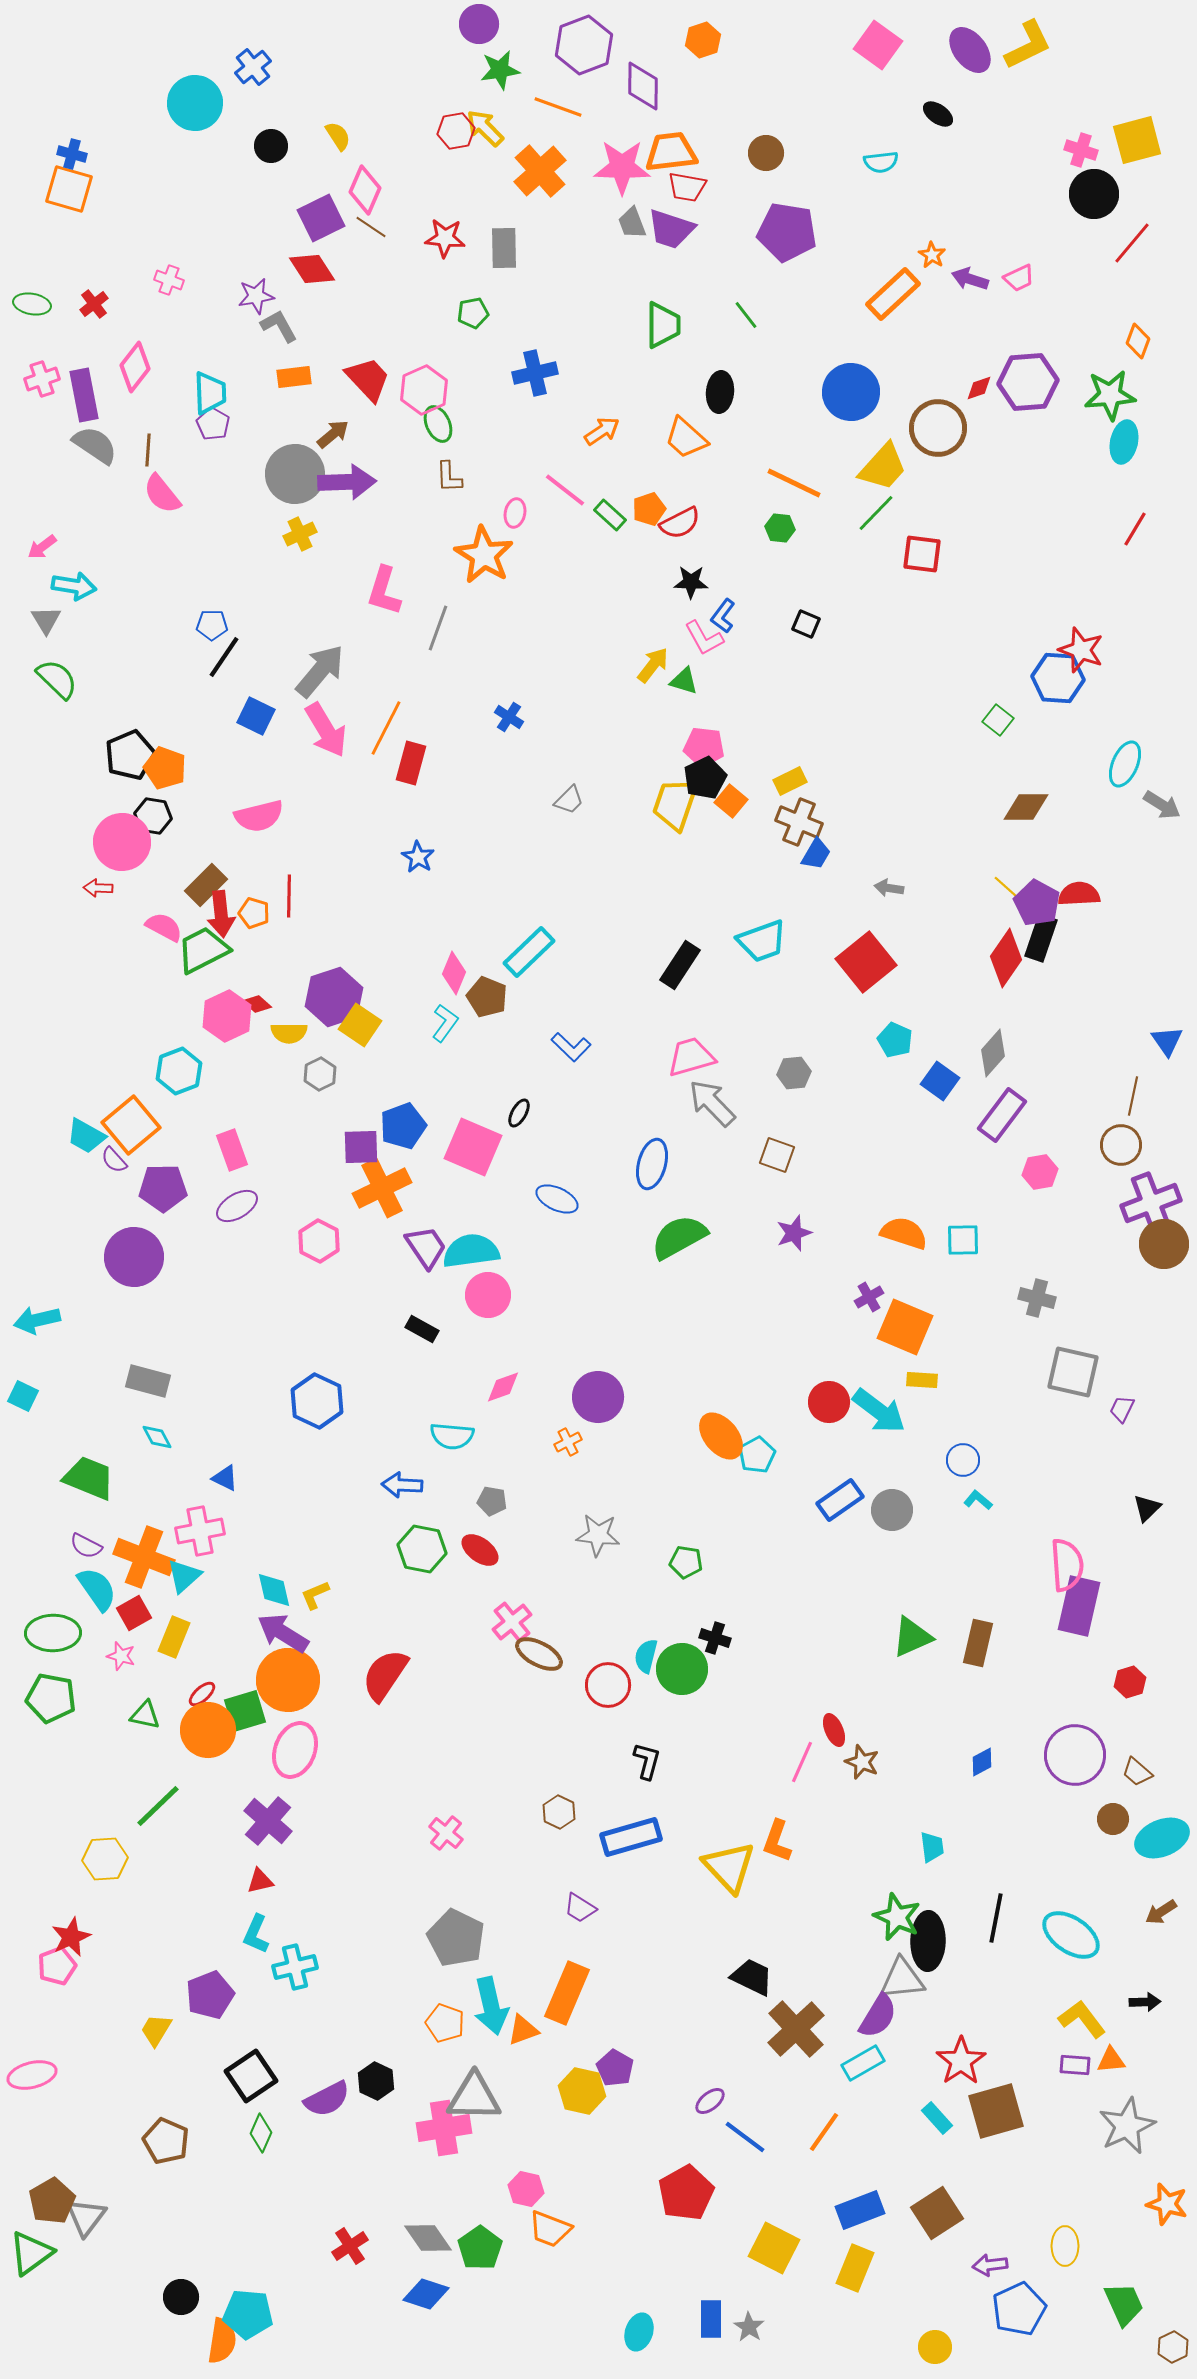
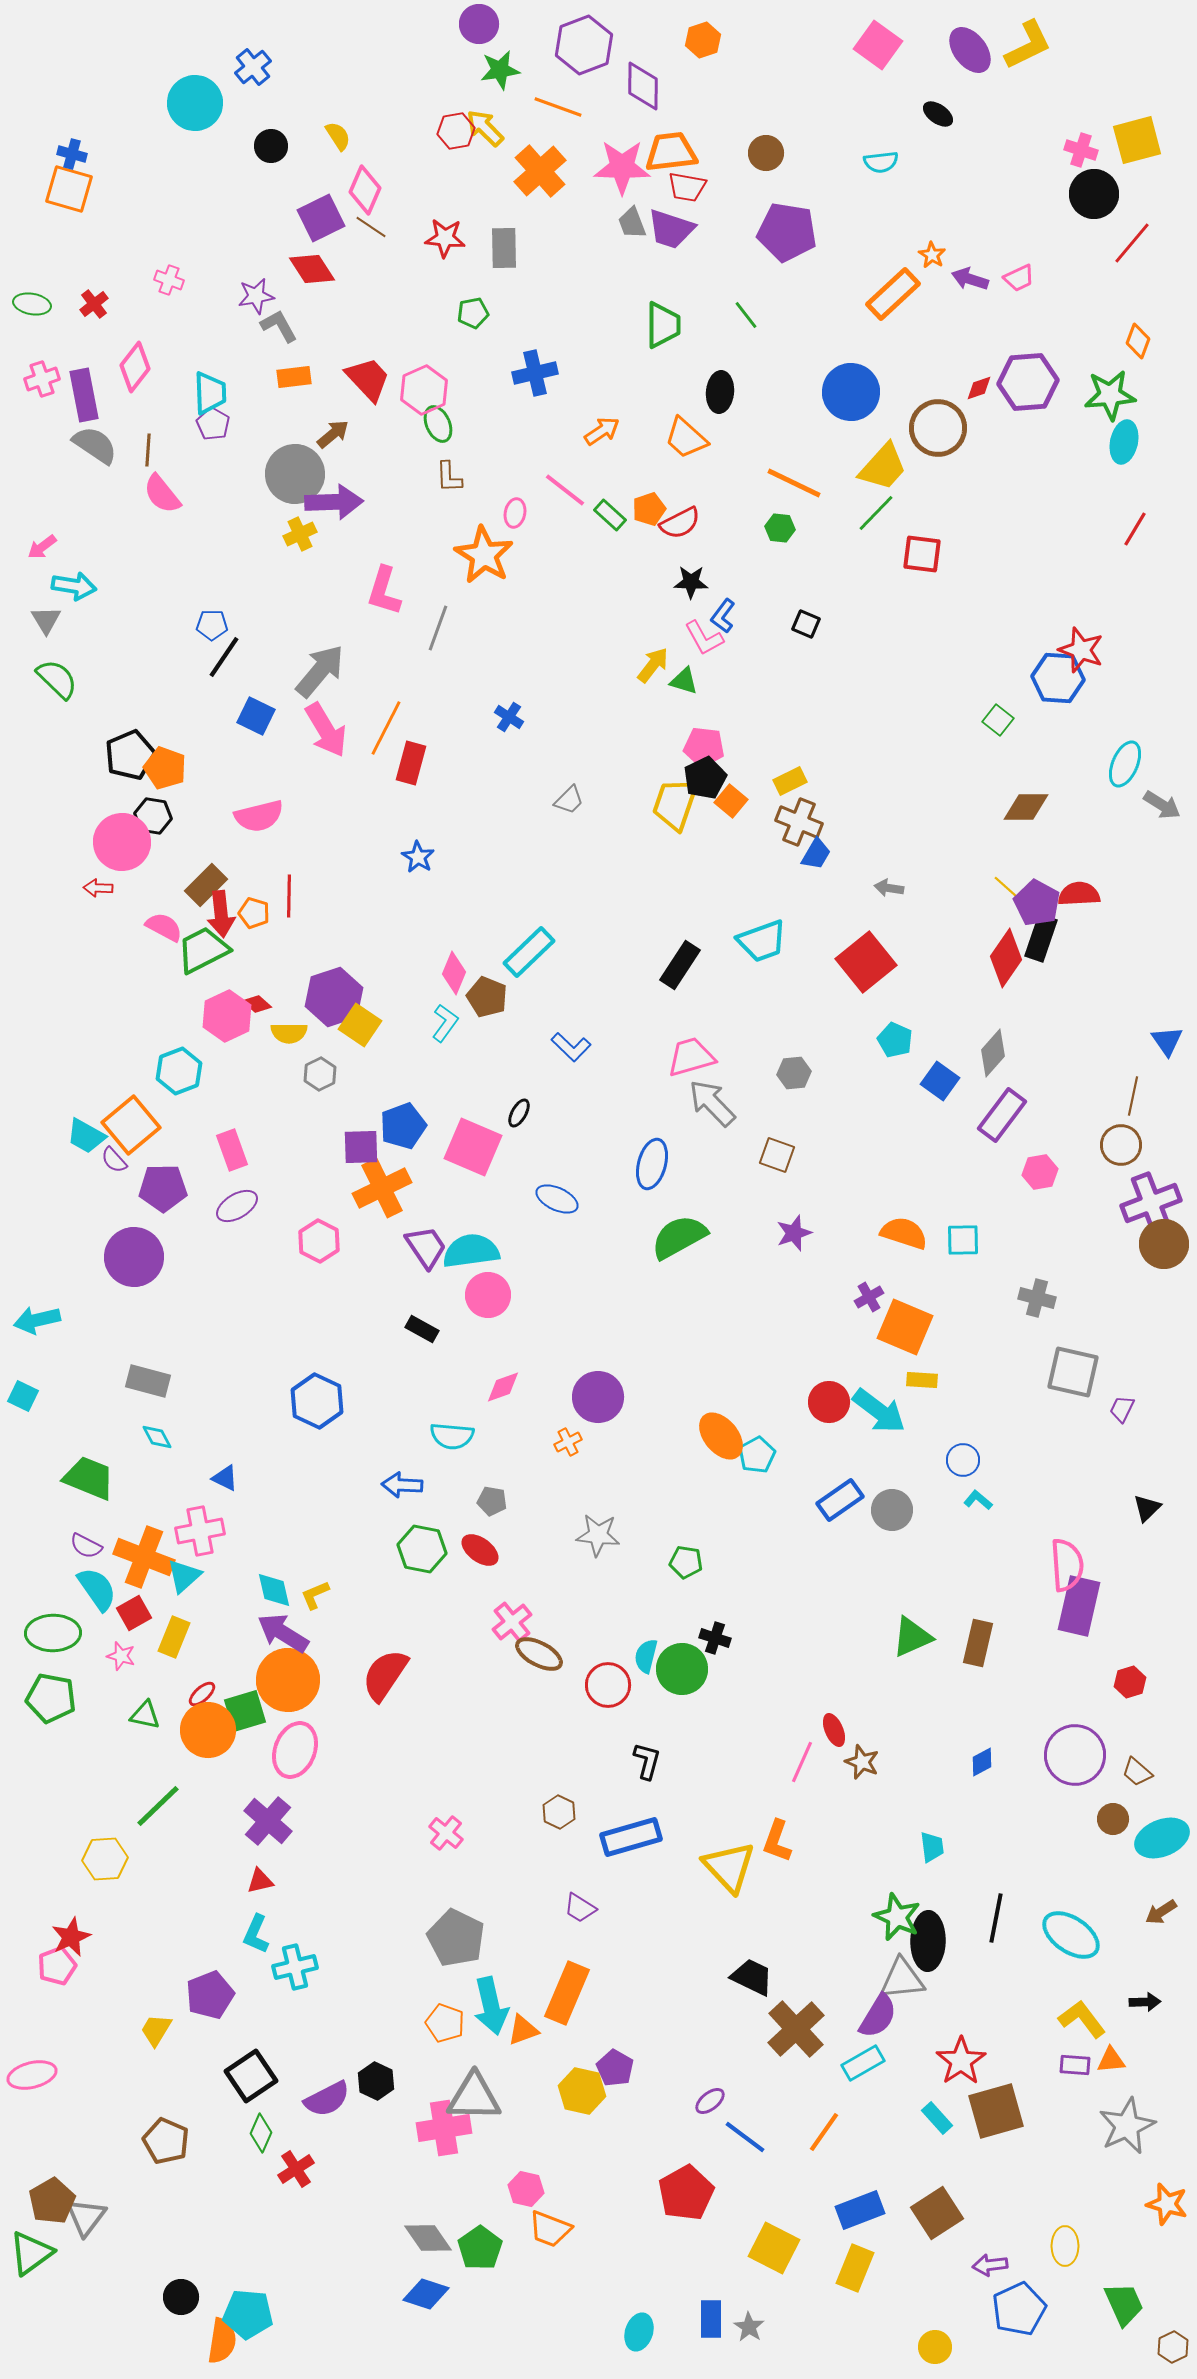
purple arrow at (347, 482): moved 13 px left, 20 px down
red cross at (350, 2246): moved 54 px left, 77 px up
